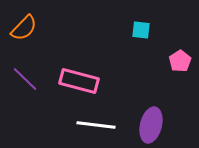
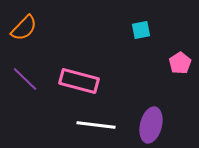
cyan square: rotated 18 degrees counterclockwise
pink pentagon: moved 2 px down
